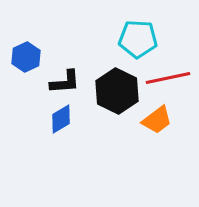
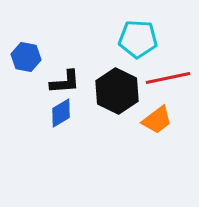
blue hexagon: rotated 24 degrees counterclockwise
blue diamond: moved 6 px up
